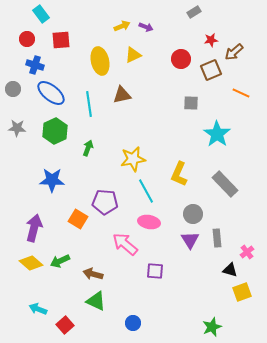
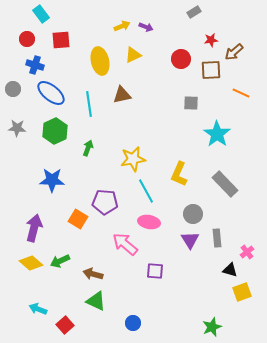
brown square at (211, 70): rotated 20 degrees clockwise
